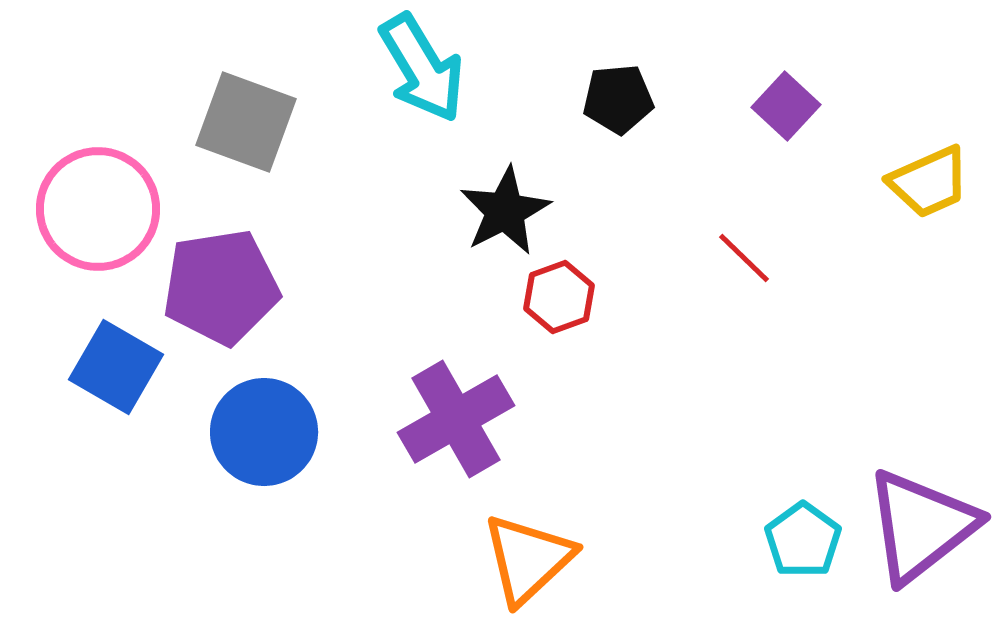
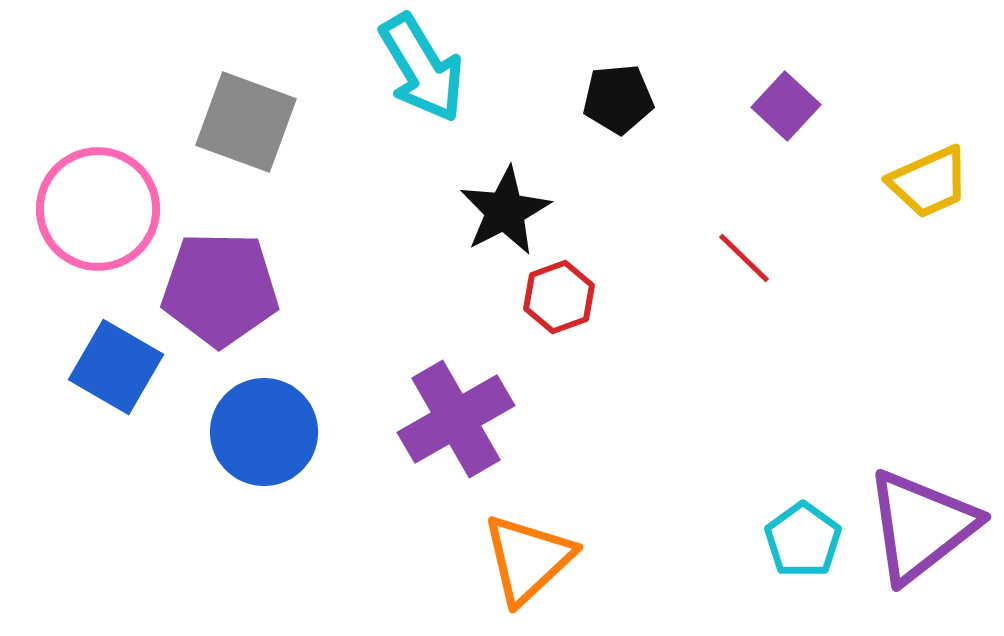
purple pentagon: moved 1 px left, 2 px down; rotated 10 degrees clockwise
